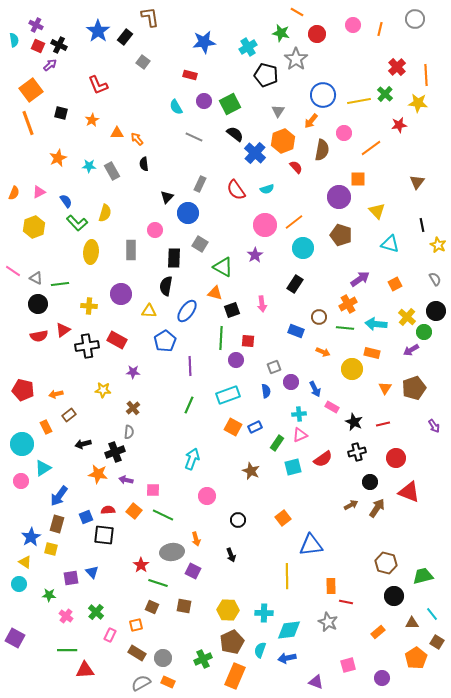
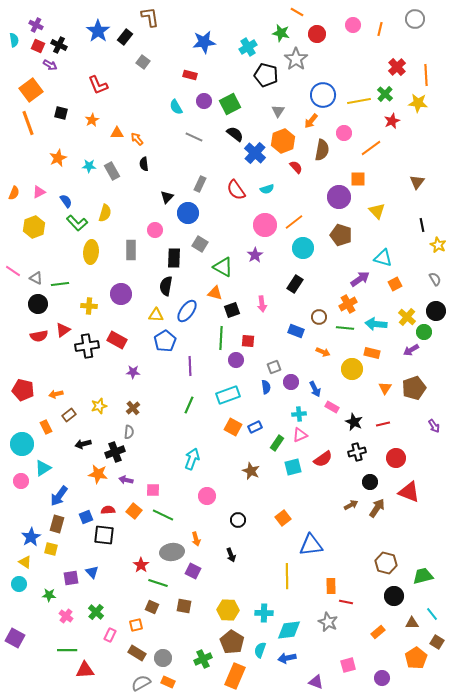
purple arrow at (50, 65): rotated 72 degrees clockwise
red star at (399, 125): moved 7 px left, 4 px up; rotated 14 degrees counterclockwise
cyan triangle at (390, 244): moved 7 px left, 14 px down
yellow triangle at (149, 311): moved 7 px right, 4 px down
yellow star at (103, 390): moved 4 px left, 16 px down; rotated 21 degrees counterclockwise
blue semicircle at (266, 391): moved 4 px up
brown pentagon at (232, 642): rotated 15 degrees counterclockwise
